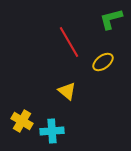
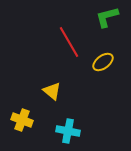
green L-shape: moved 4 px left, 2 px up
yellow triangle: moved 15 px left
yellow cross: moved 1 px up; rotated 10 degrees counterclockwise
cyan cross: moved 16 px right; rotated 15 degrees clockwise
